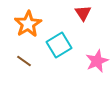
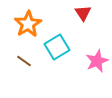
cyan square: moved 2 px left, 2 px down
